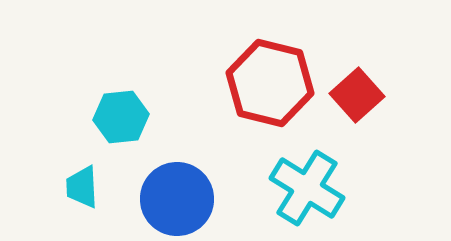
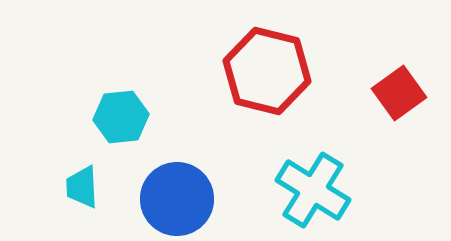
red hexagon: moved 3 px left, 12 px up
red square: moved 42 px right, 2 px up; rotated 6 degrees clockwise
cyan cross: moved 6 px right, 2 px down
